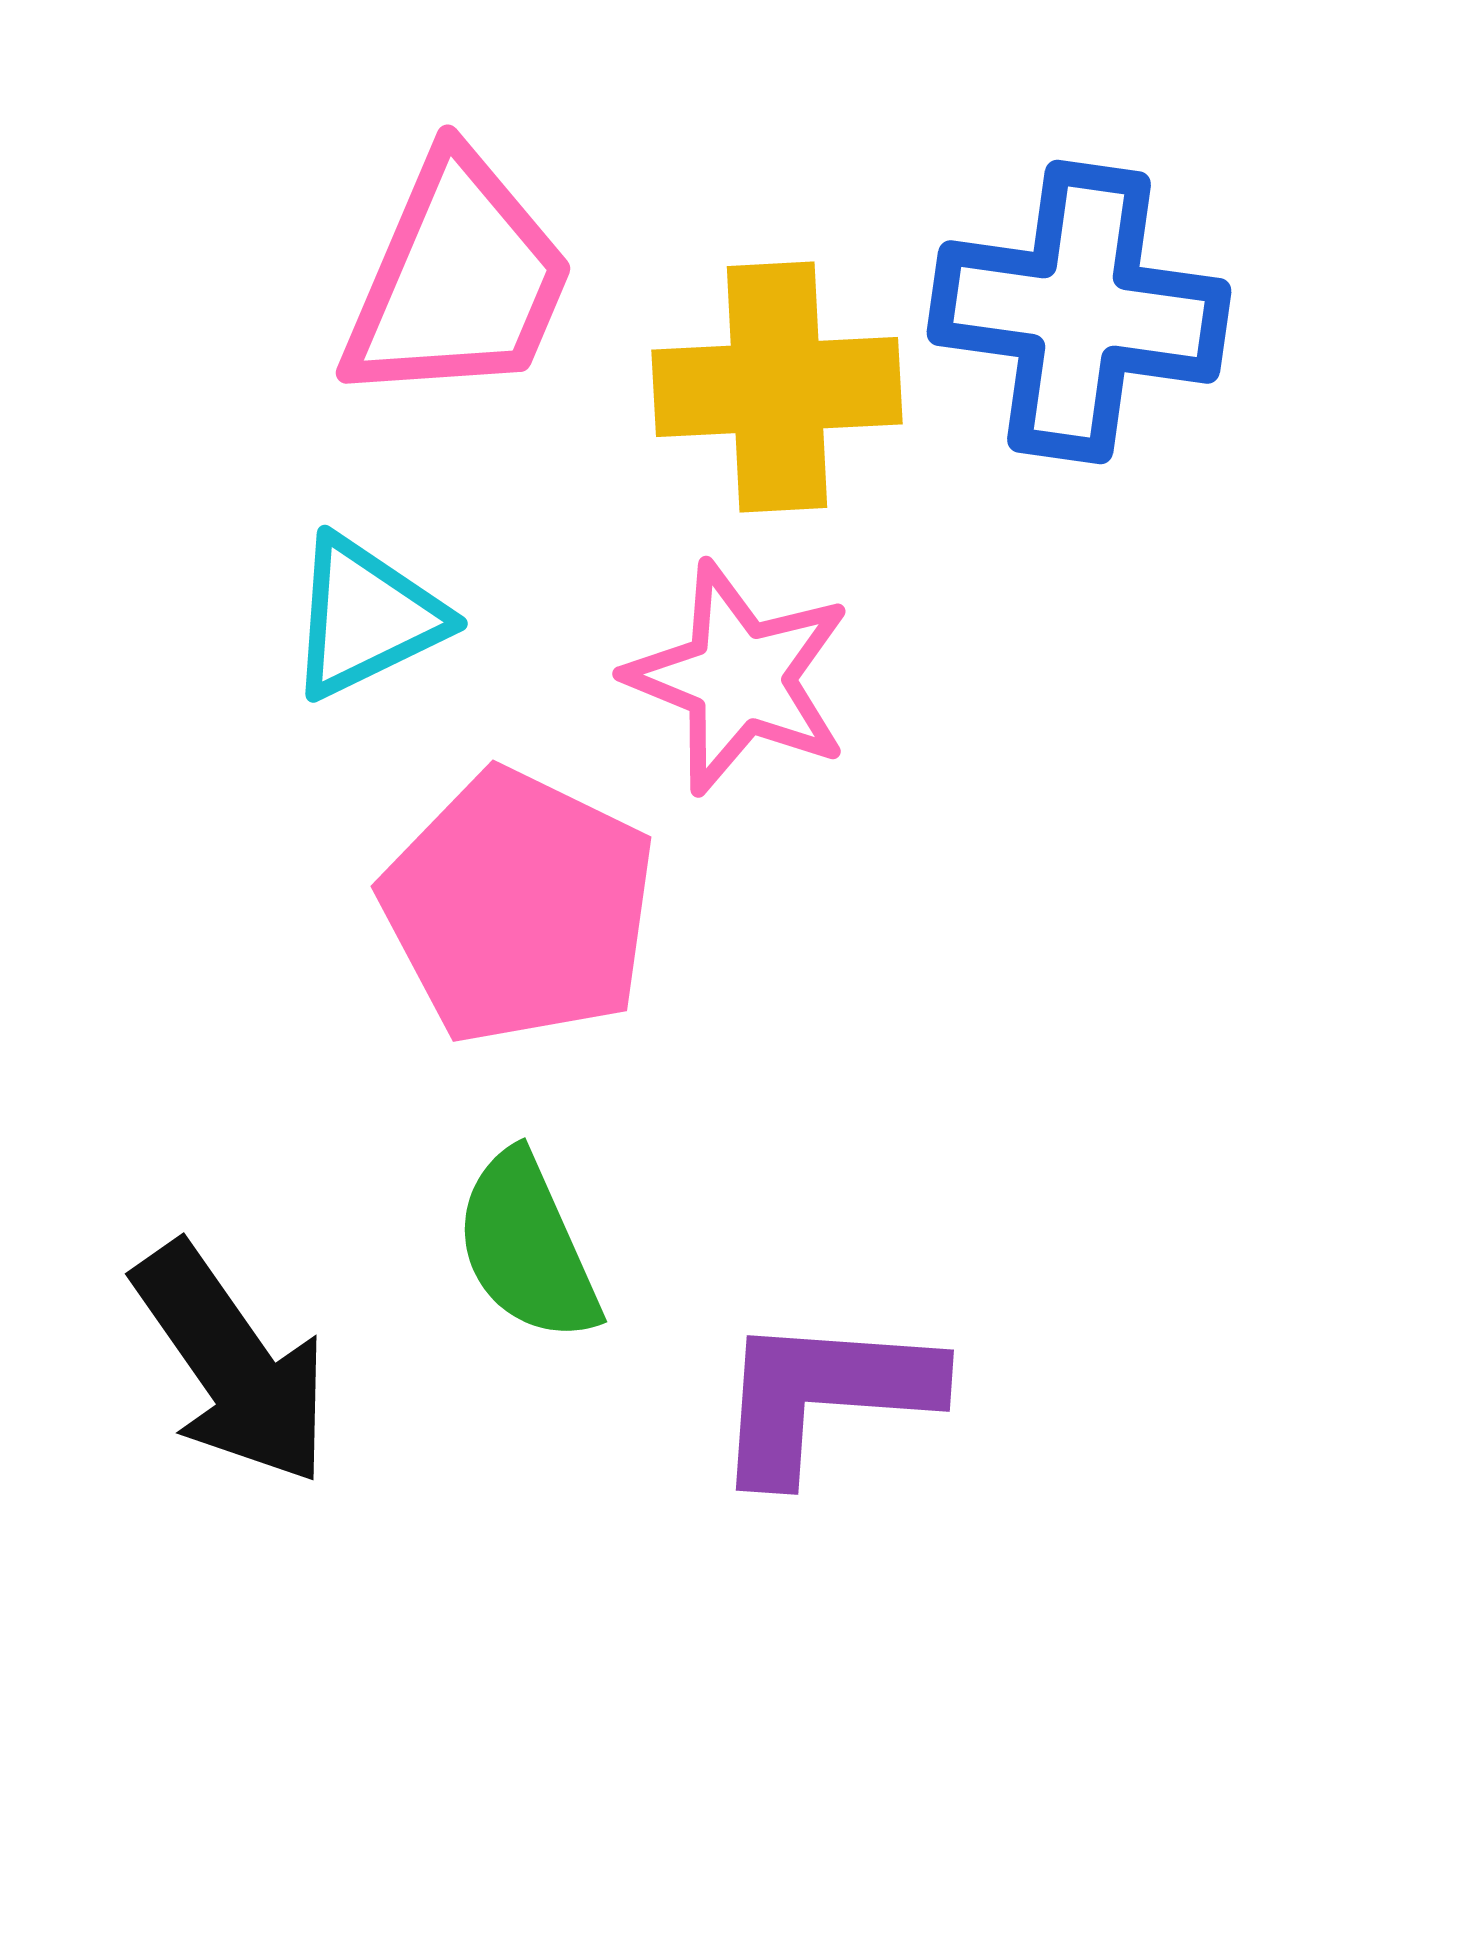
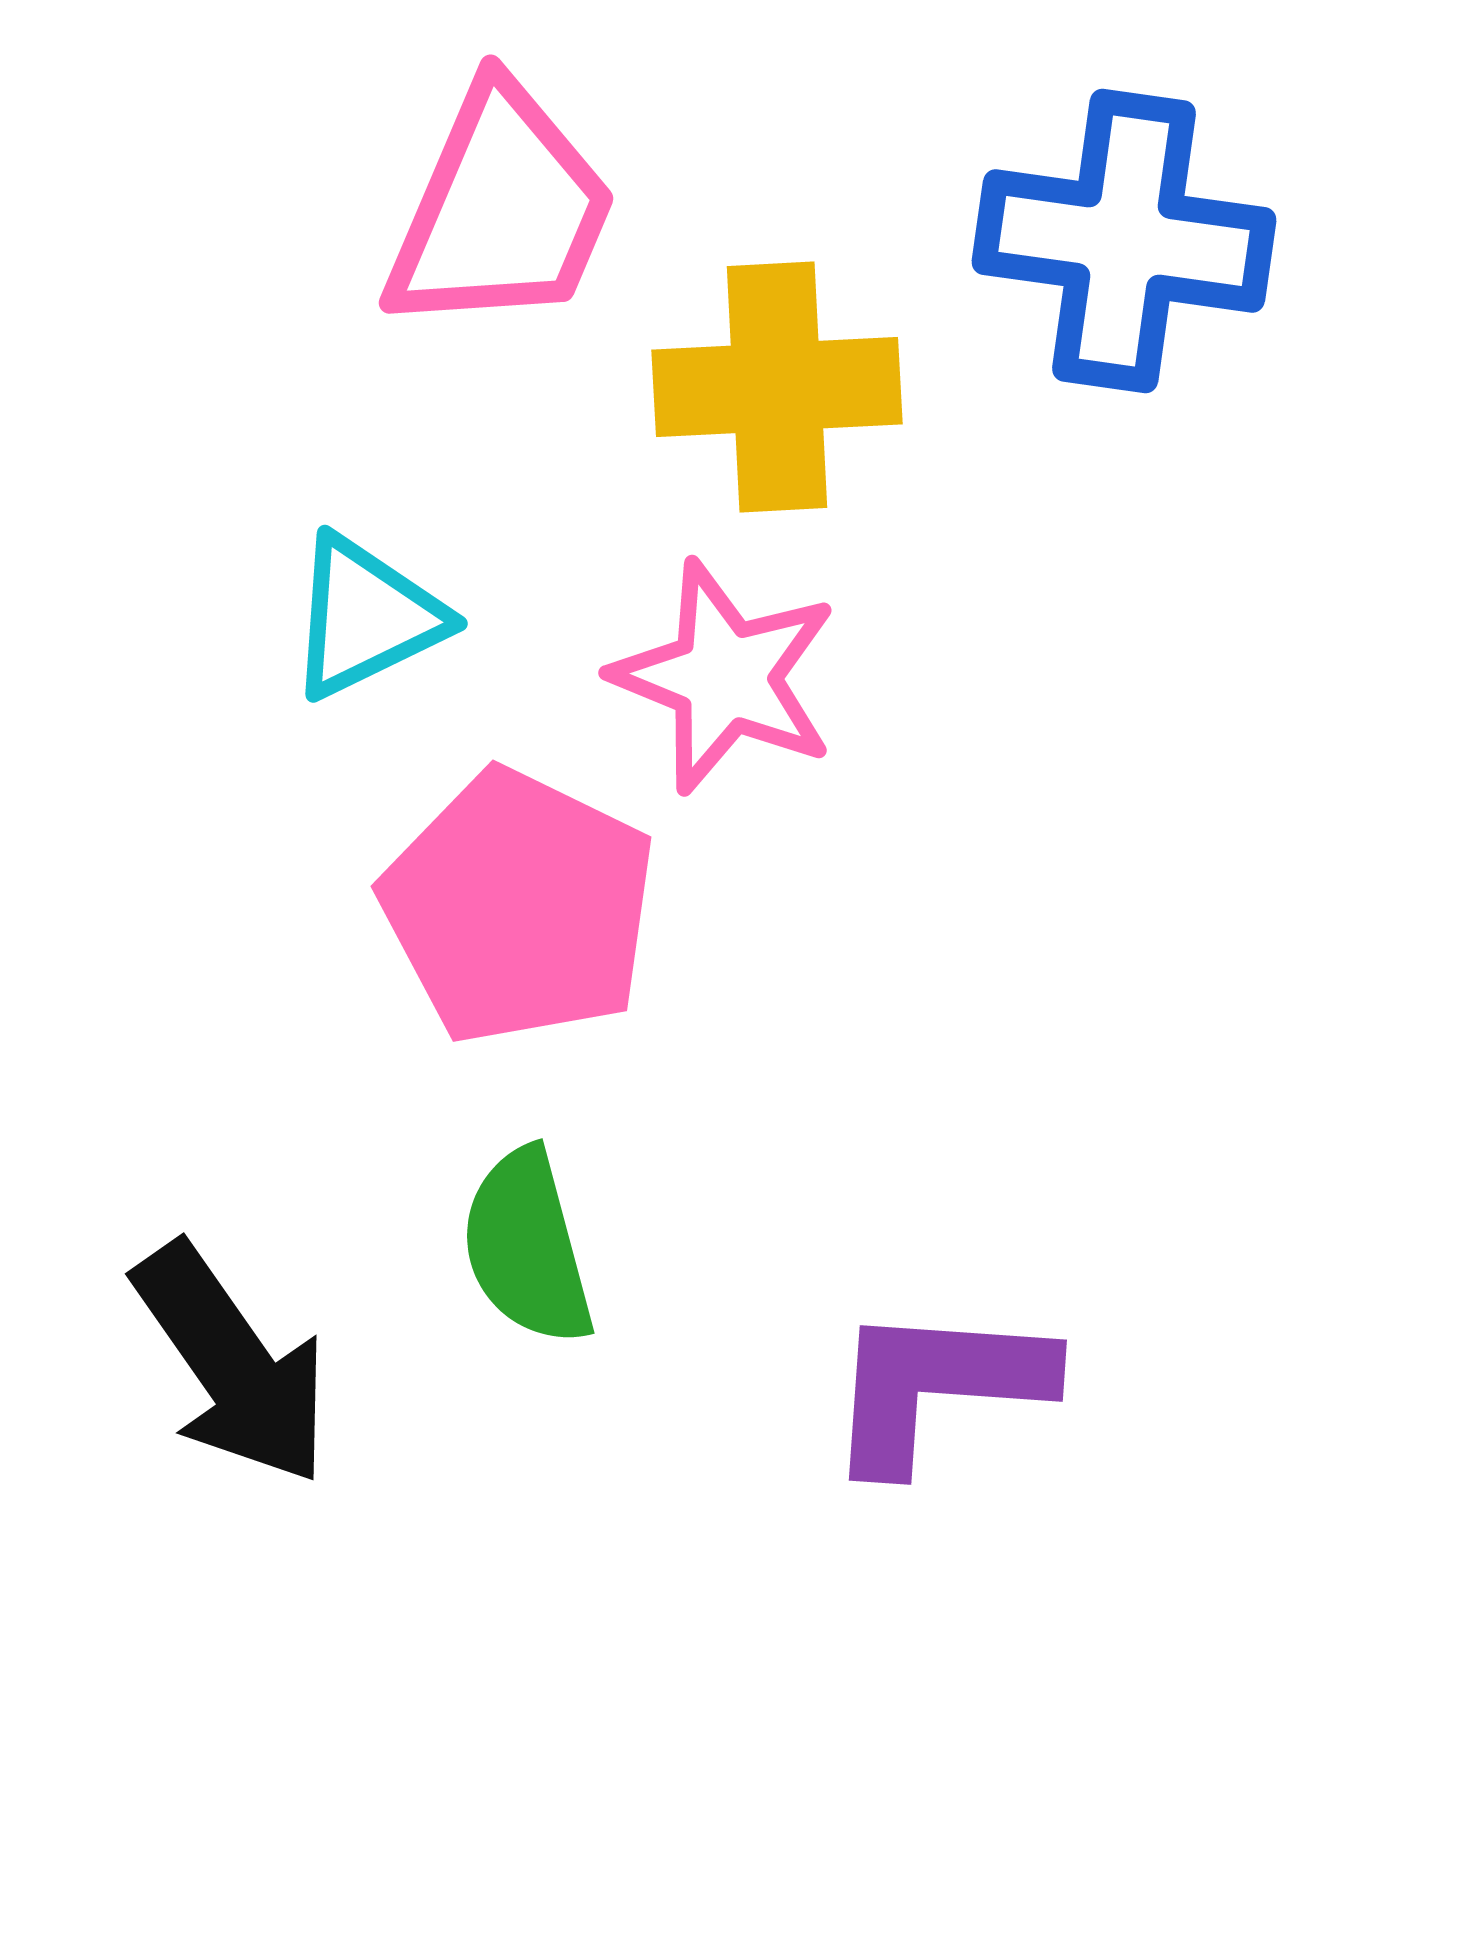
pink trapezoid: moved 43 px right, 70 px up
blue cross: moved 45 px right, 71 px up
pink star: moved 14 px left, 1 px up
green semicircle: rotated 9 degrees clockwise
purple L-shape: moved 113 px right, 10 px up
